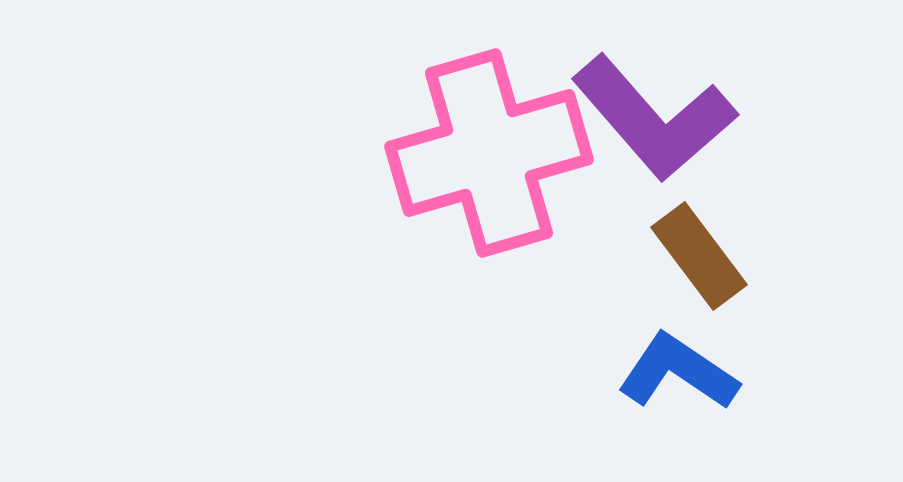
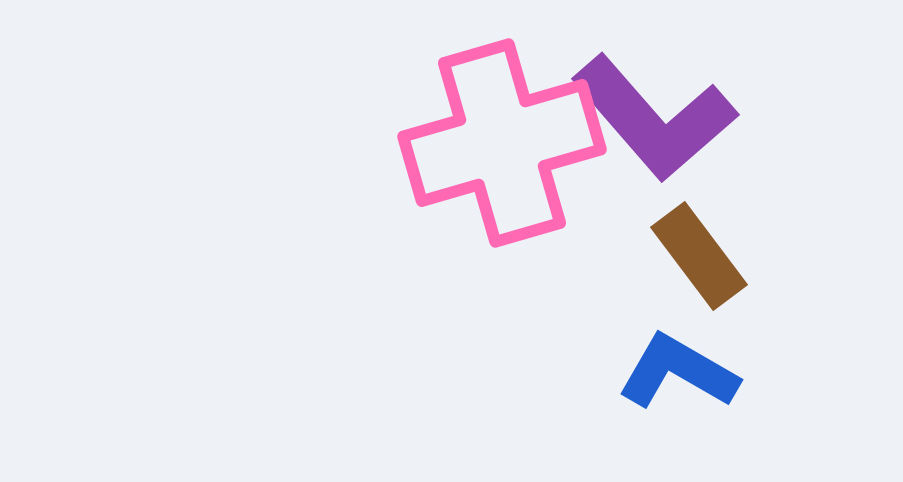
pink cross: moved 13 px right, 10 px up
blue L-shape: rotated 4 degrees counterclockwise
